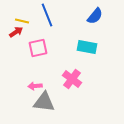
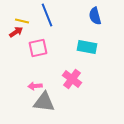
blue semicircle: rotated 126 degrees clockwise
